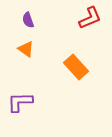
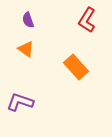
red L-shape: moved 3 px left, 2 px down; rotated 145 degrees clockwise
purple L-shape: rotated 20 degrees clockwise
